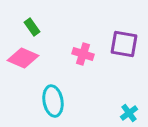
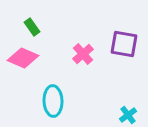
pink cross: rotated 30 degrees clockwise
cyan ellipse: rotated 8 degrees clockwise
cyan cross: moved 1 px left, 2 px down
